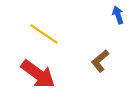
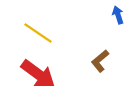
yellow line: moved 6 px left, 1 px up
